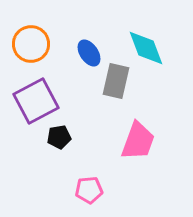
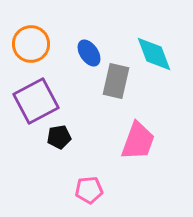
cyan diamond: moved 8 px right, 6 px down
